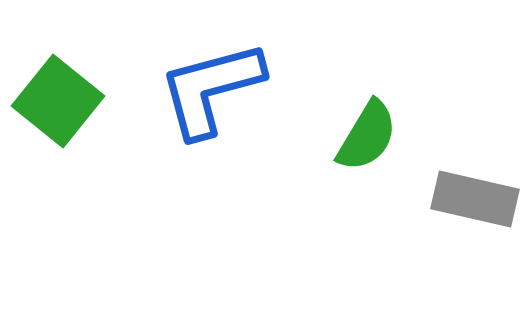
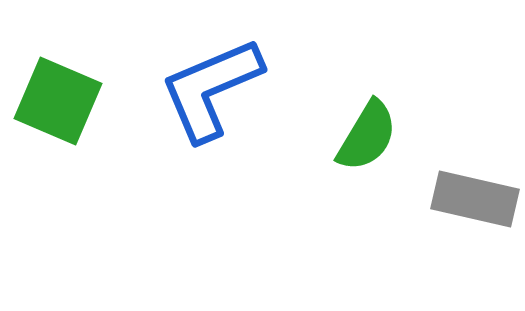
blue L-shape: rotated 8 degrees counterclockwise
green square: rotated 16 degrees counterclockwise
